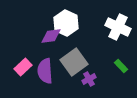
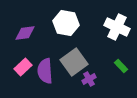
white hexagon: rotated 15 degrees counterclockwise
white cross: moved 1 px left
purple diamond: moved 26 px left, 3 px up
